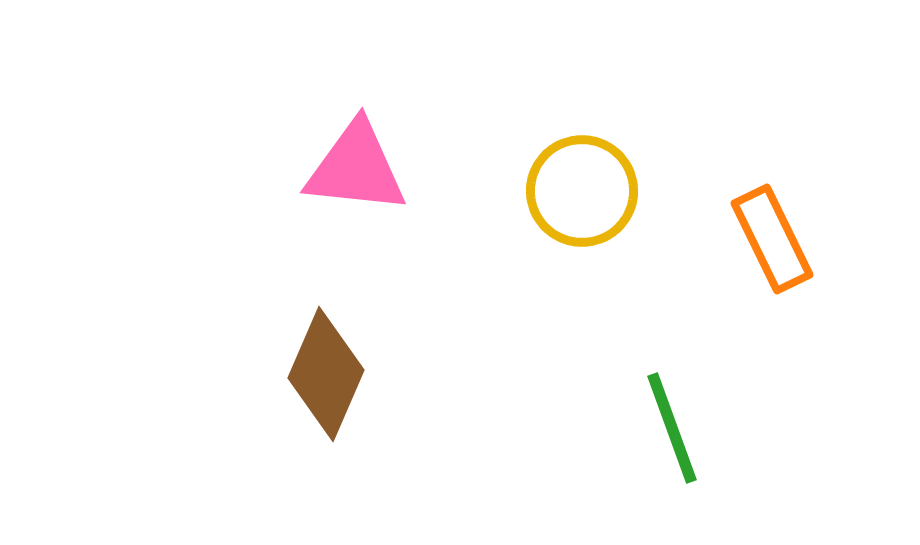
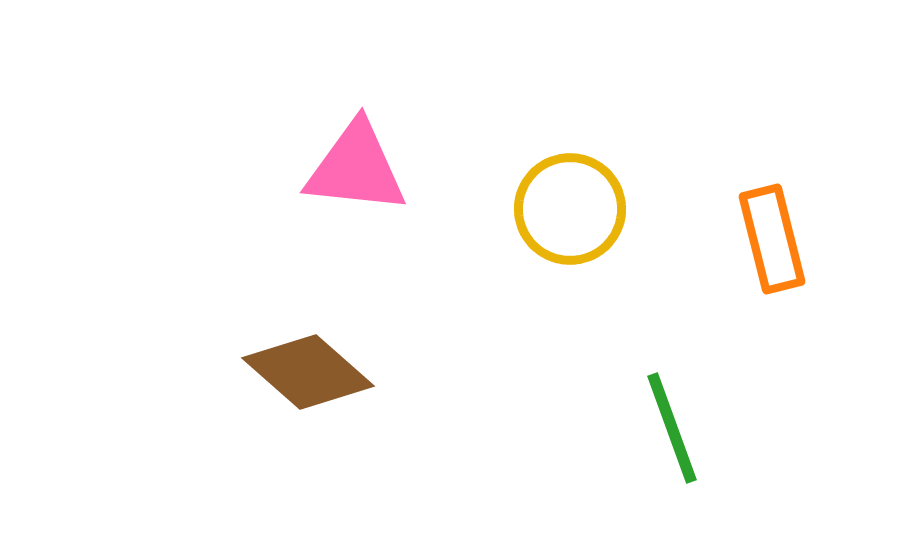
yellow circle: moved 12 px left, 18 px down
orange rectangle: rotated 12 degrees clockwise
brown diamond: moved 18 px left, 2 px up; rotated 72 degrees counterclockwise
